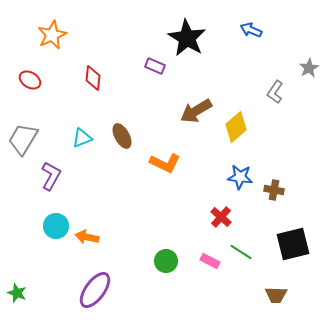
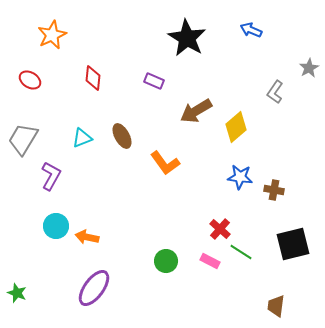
purple rectangle: moved 1 px left, 15 px down
orange L-shape: rotated 28 degrees clockwise
red cross: moved 1 px left, 12 px down
purple ellipse: moved 1 px left, 2 px up
brown trapezoid: moved 11 px down; rotated 95 degrees clockwise
